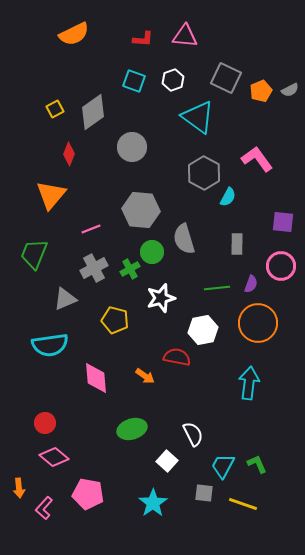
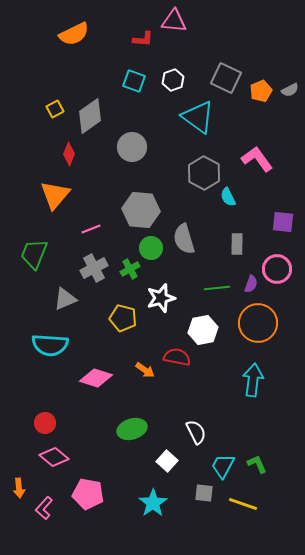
pink triangle at (185, 36): moved 11 px left, 15 px up
gray diamond at (93, 112): moved 3 px left, 4 px down
orange triangle at (51, 195): moved 4 px right
cyan semicircle at (228, 197): rotated 126 degrees clockwise
green circle at (152, 252): moved 1 px left, 4 px up
pink circle at (281, 266): moved 4 px left, 3 px down
yellow pentagon at (115, 320): moved 8 px right, 2 px up
cyan semicircle at (50, 345): rotated 12 degrees clockwise
orange arrow at (145, 376): moved 6 px up
pink diamond at (96, 378): rotated 68 degrees counterclockwise
cyan arrow at (249, 383): moved 4 px right, 3 px up
white semicircle at (193, 434): moved 3 px right, 2 px up
